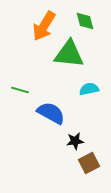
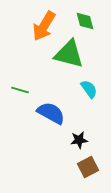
green triangle: rotated 8 degrees clockwise
cyan semicircle: rotated 66 degrees clockwise
black star: moved 4 px right, 1 px up
brown square: moved 1 px left, 4 px down
